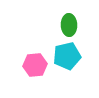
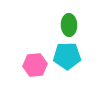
cyan pentagon: rotated 12 degrees clockwise
